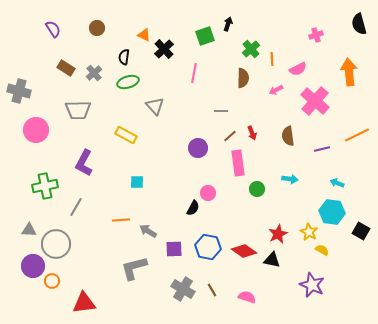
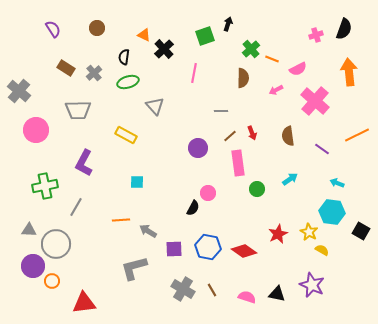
black semicircle at (359, 24): moved 15 px left, 5 px down; rotated 145 degrees counterclockwise
orange line at (272, 59): rotated 64 degrees counterclockwise
gray cross at (19, 91): rotated 25 degrees clockwise
purple line at (322, 149): rotated 49 degrees clockwise
cyan arrow at (290, 179): rotated 42 degrees counterclockwise
black triangle at (272, 260): moved 5 px right, 34 px down
